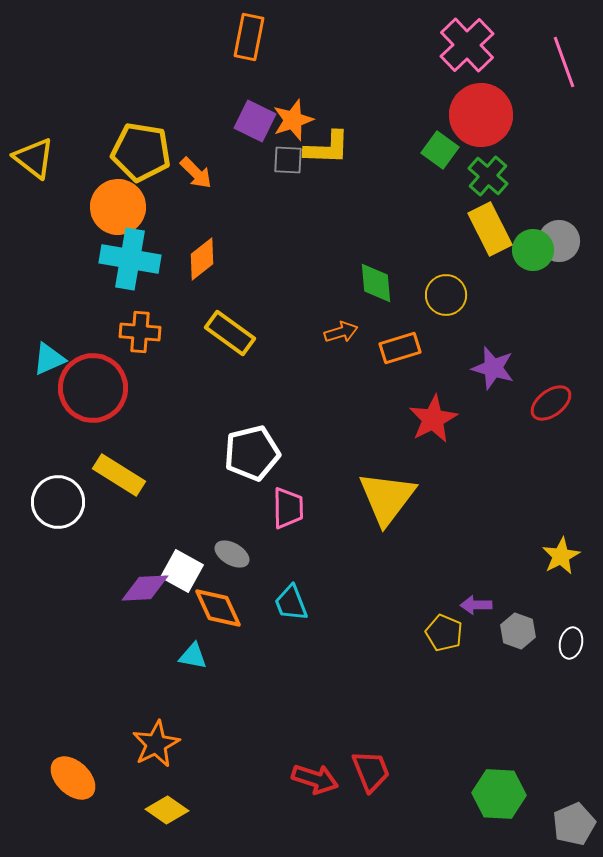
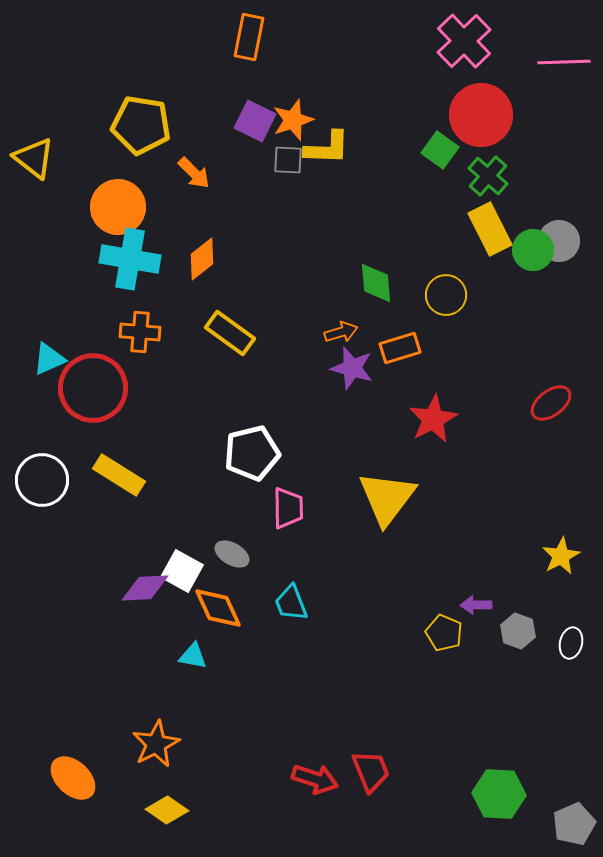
pink cross at (467, 45): moved 3 px left, 4 px up
pink line at (564, 62): rotated 72 degrees counterclockwise
yellow pentagon at (141, 152): moved 27 px up
orange arrow at (196, 173): moved 2 px left
purple star at (493, 368): moved 141 px left
white circle at (58, 502): moved 16 px left, 22 px up
